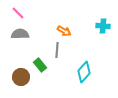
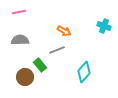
pink line: moved 1 px right, 1 px up; rotated 56 degrees counterclockwise
cyan cross: moved 1 px right; rotated 16 degrees clockwise
gray semicircle: moved 6 px down
gray line: rotated 63 degrees clockwise
brown circle: moved 4 px right
